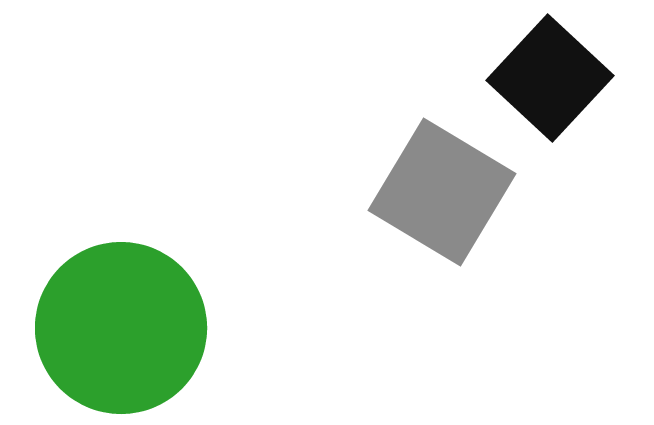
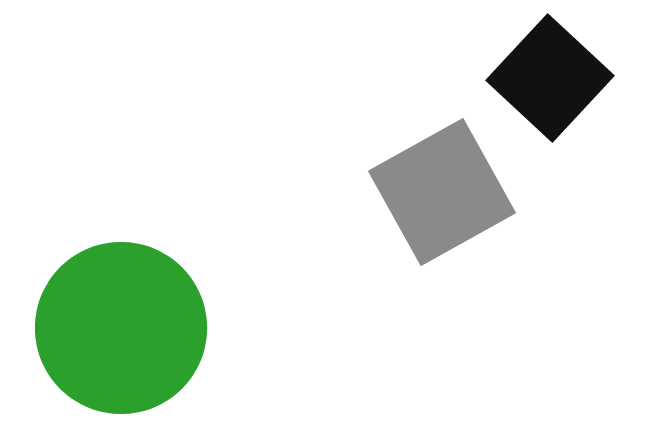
gray square: rotated 30 degrees clockwise
